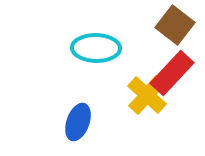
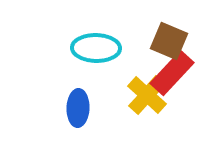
brown square: moved 6 px left, 16 px down; rotated 15 degrees counterclockwise
blue ellipse: moved 14 px up; rotated 18 degrees counterclockwise
